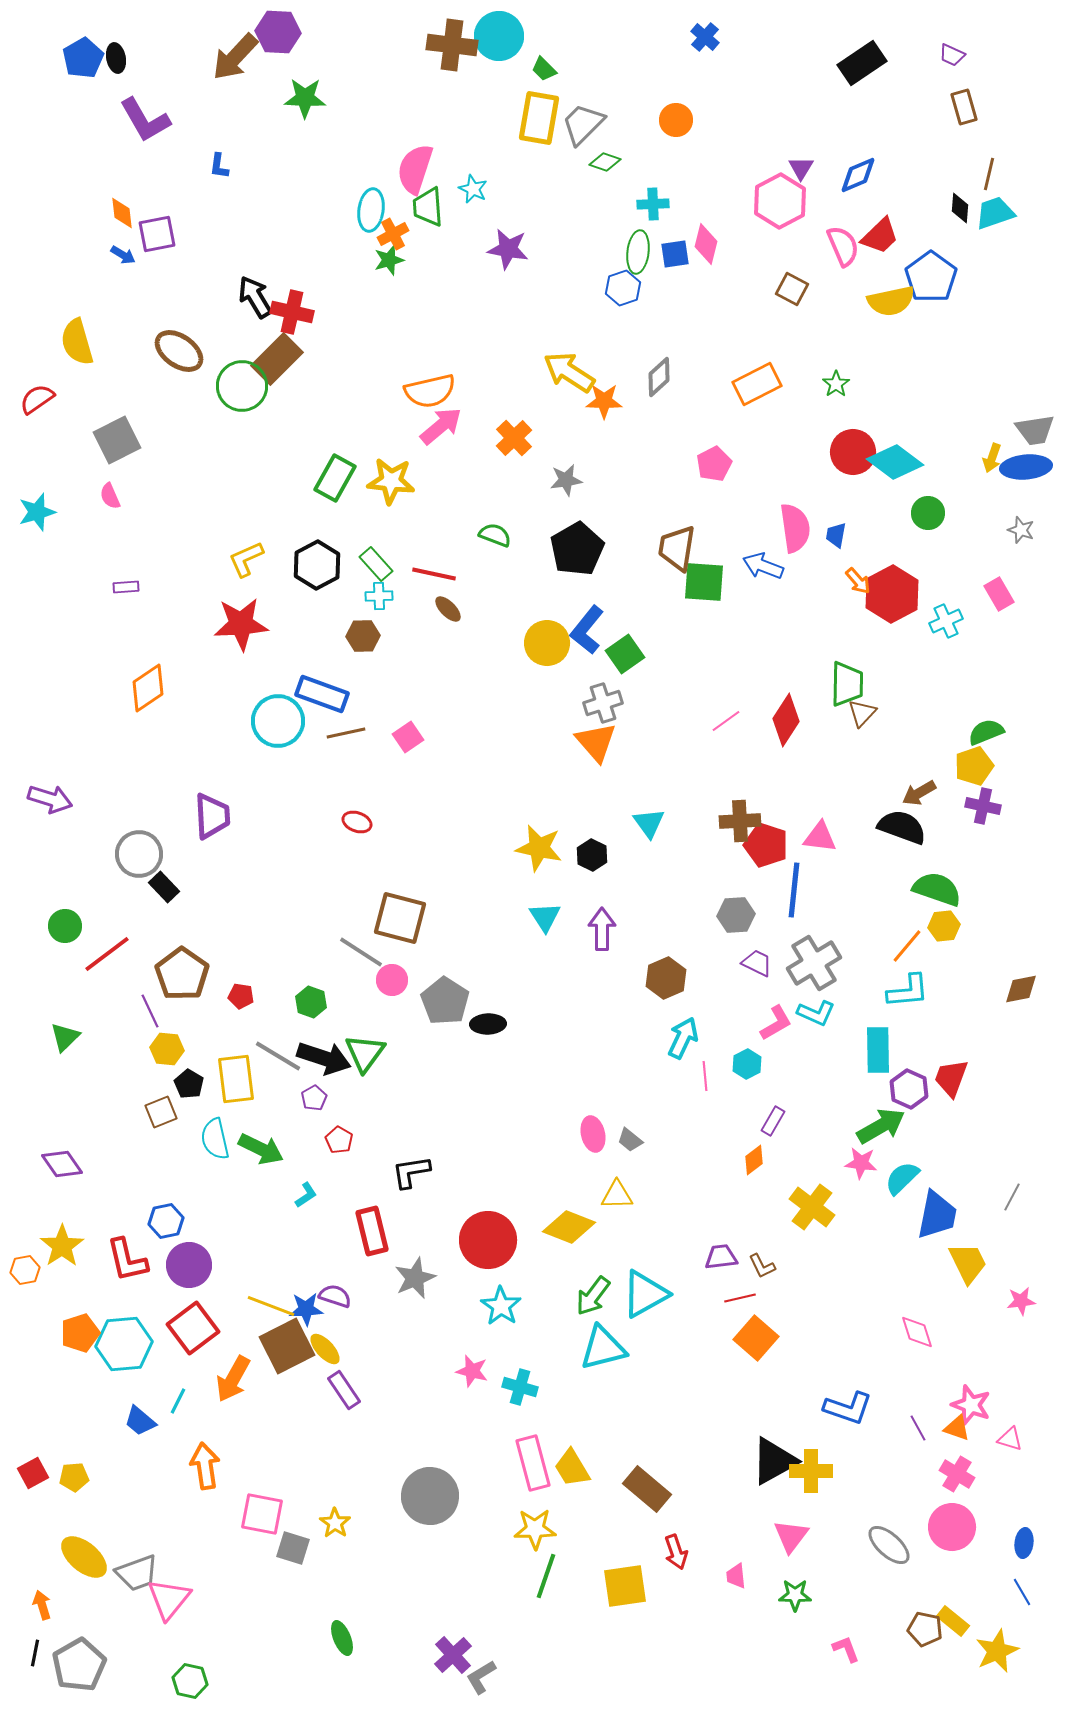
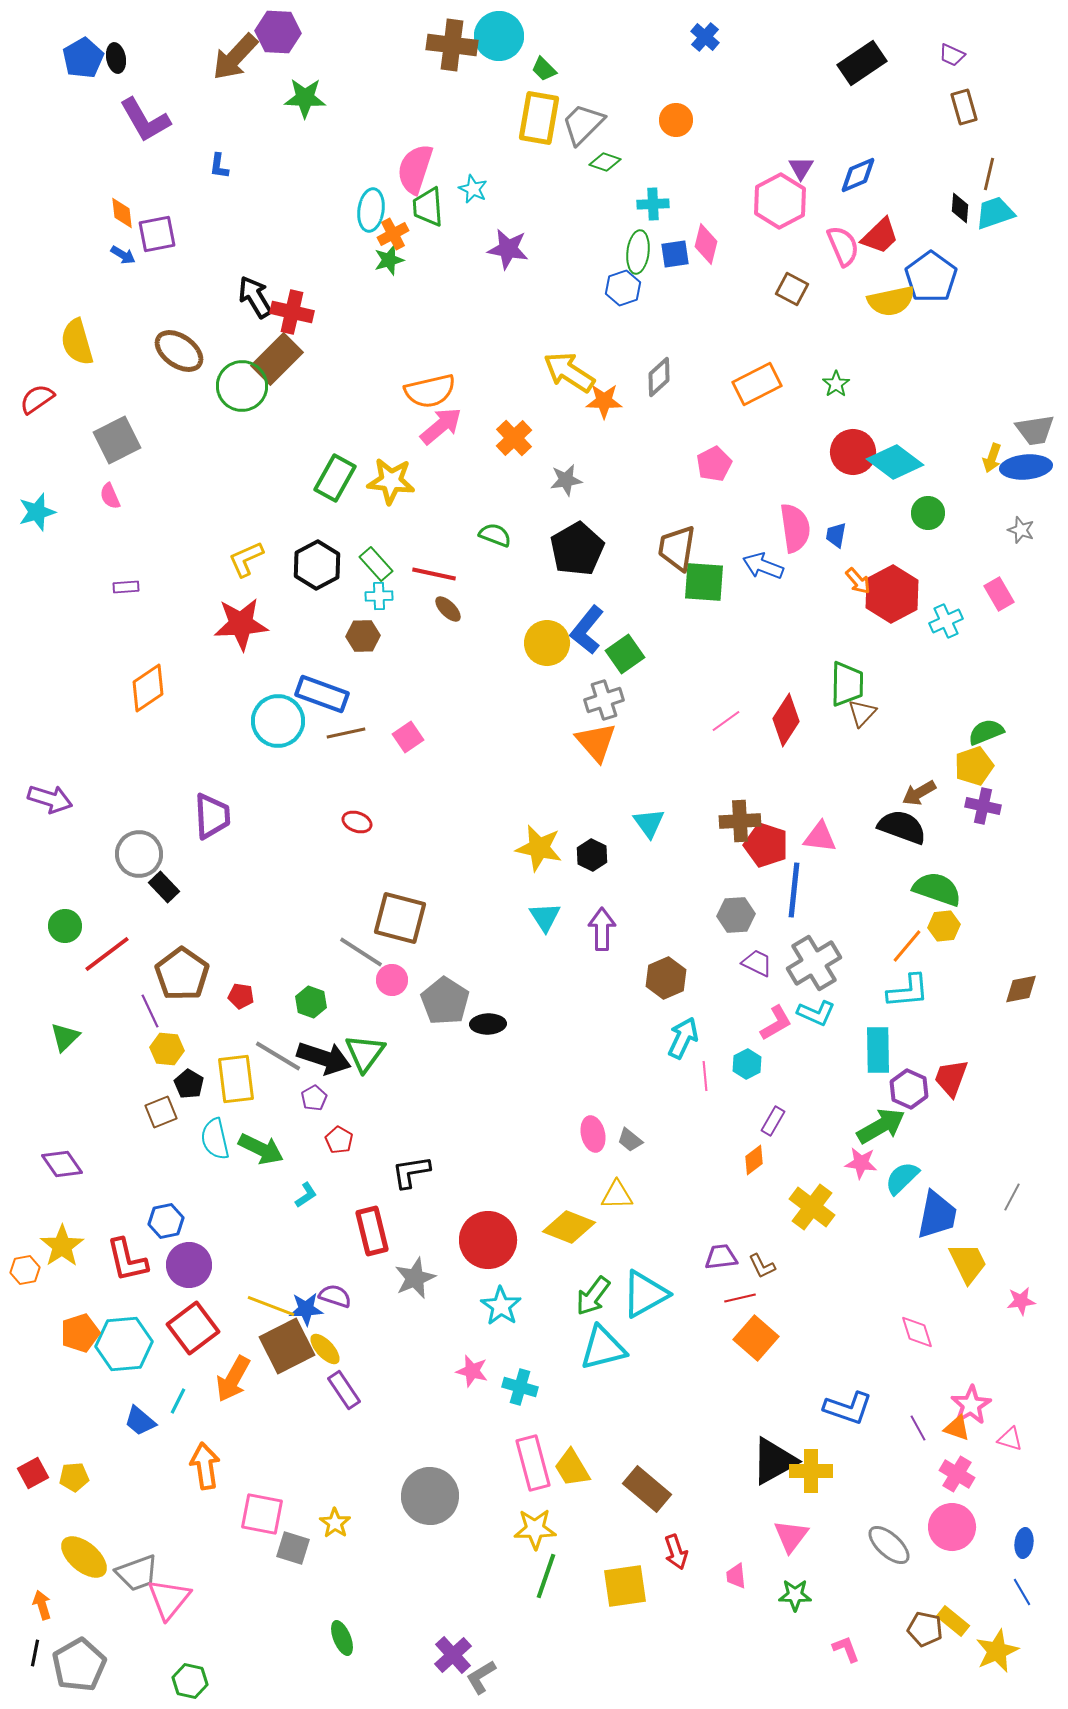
gray cross at (603, 703): moved 1 px right, 3 px up
pink star at (971, 1405): rotated 21 degrees clockwise
